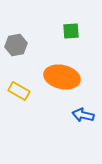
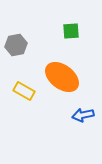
orange ellipse: rotated 24 degrees clockwise
yellow rectangle: moved 5 px right
blue arrow: rotated 25 degrees counterclockwise
